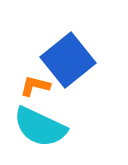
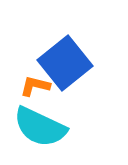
blue square: moved 3 px left, 3 px down
